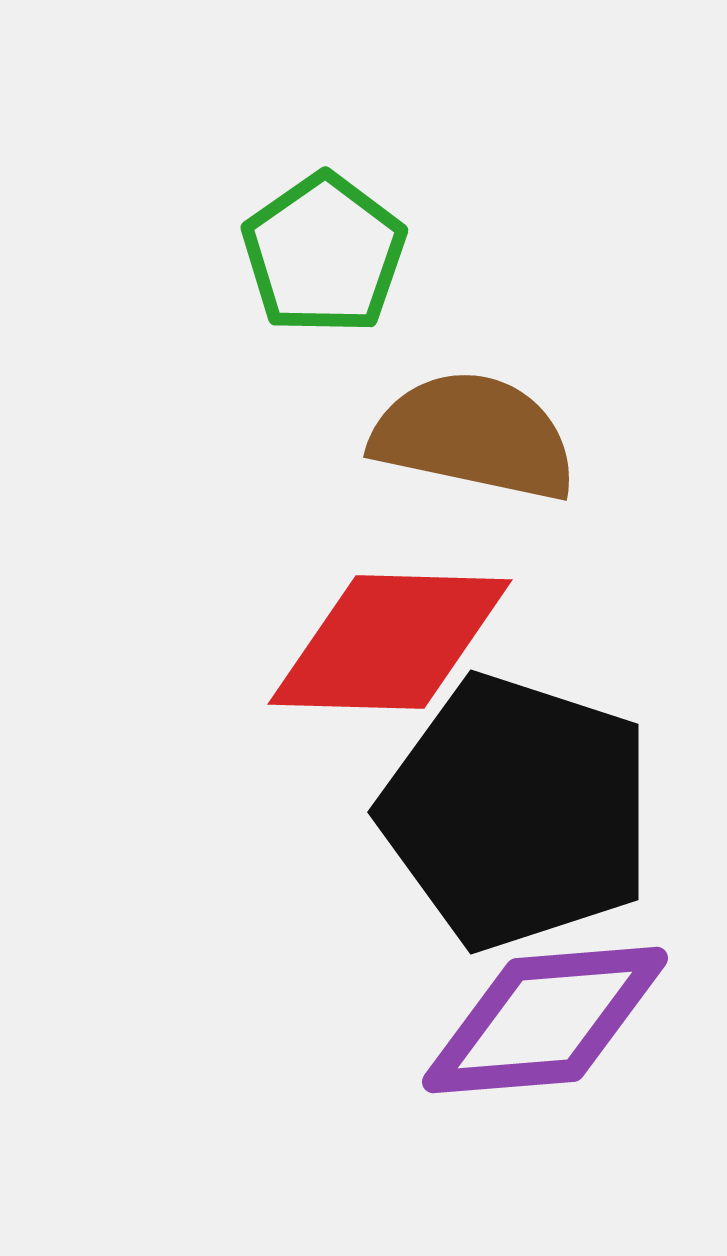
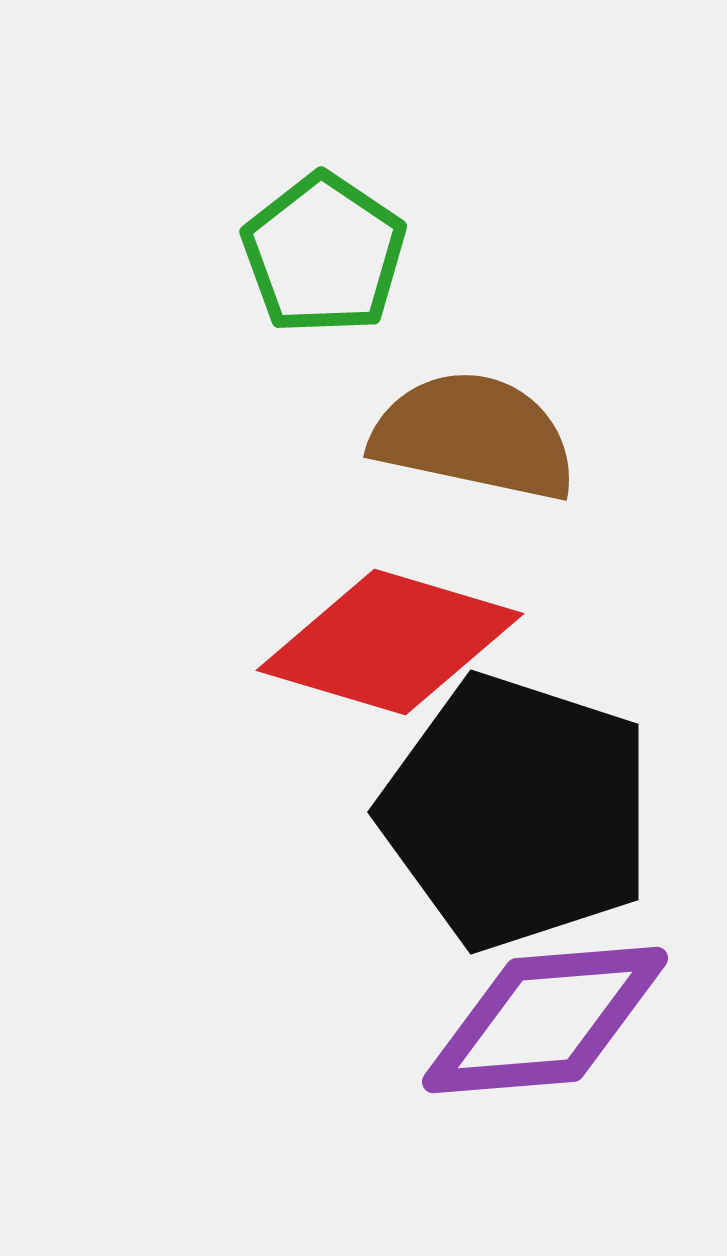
green pentagon: rotated 3 degrees counterclockwise
red diamond: rotated 15 degrees clockwise
